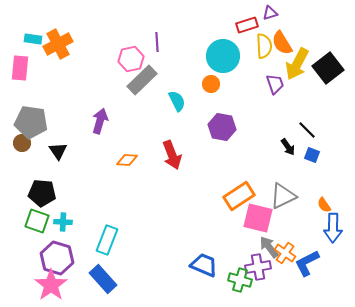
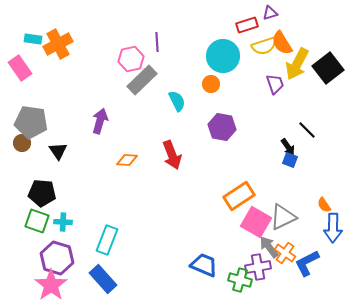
yellow semicircle at (264, 46): rotated 75 degrees clockwise
pink rectangle at (20, 68): rotated 40 degrees counterclockwise
blue square at (312, 155): moved 22 px left, 5 px down
gray triangle at (283, 196): moved 21 px down
pink square at (258, 218): moved 2 px left, 4 px down; rotated 16 degrees clockwise
